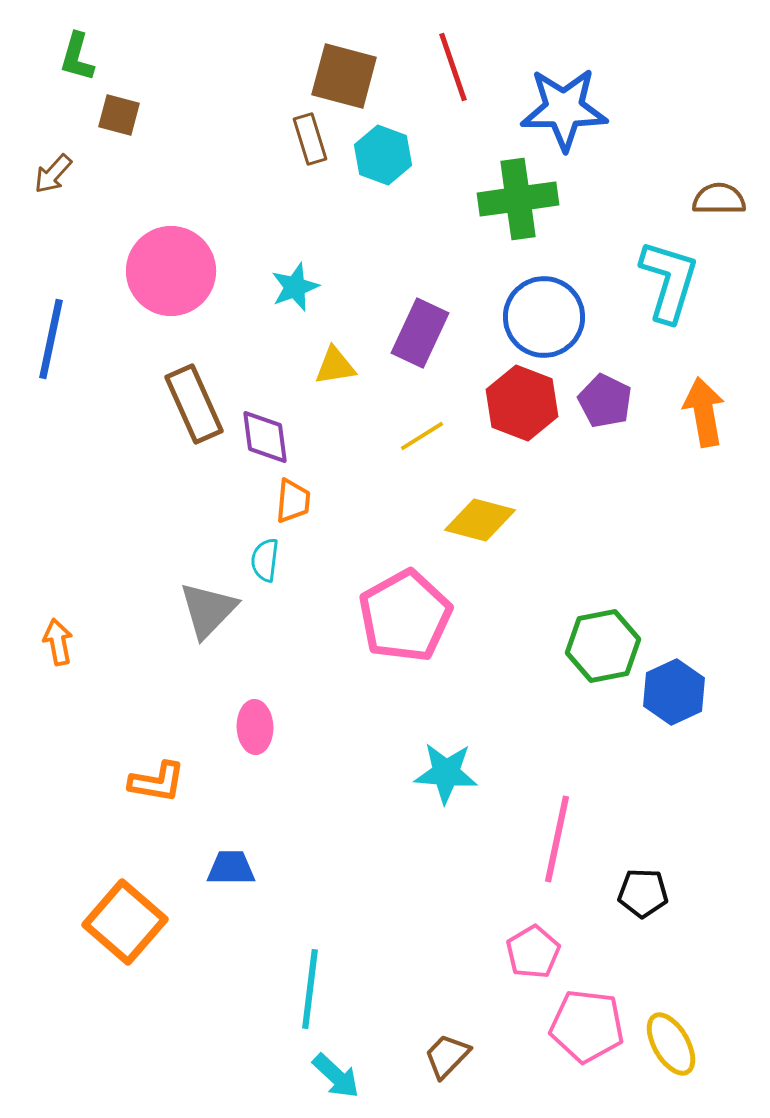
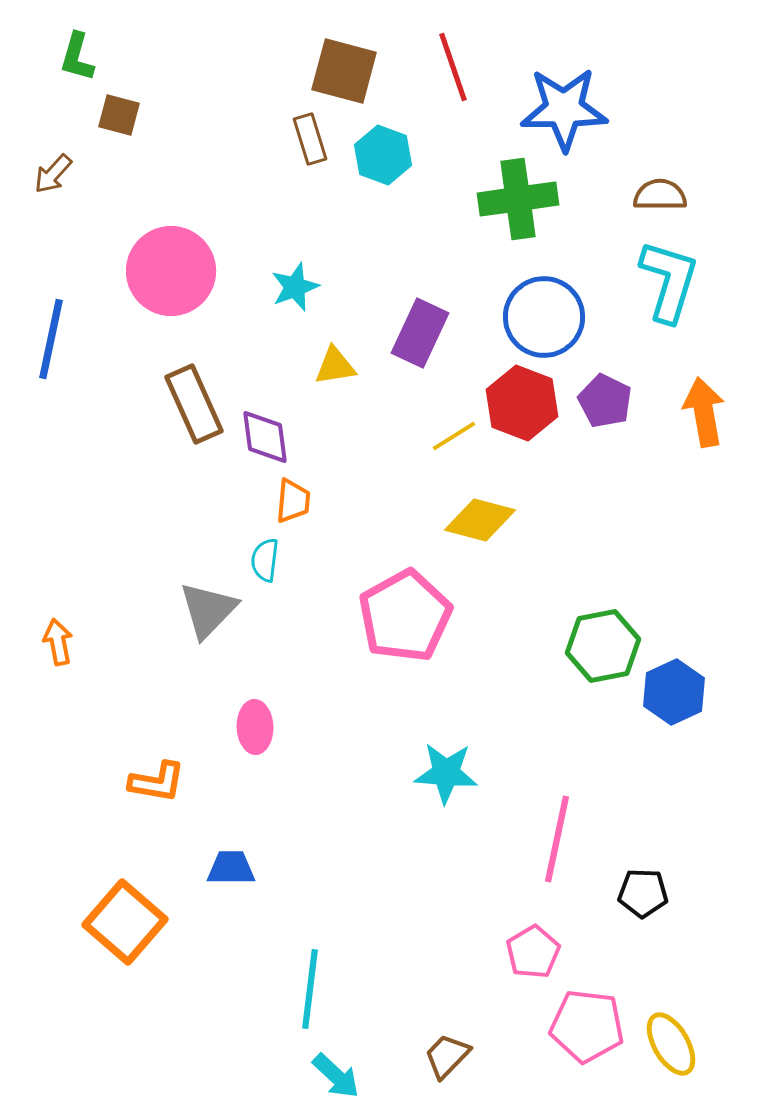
brown square at (344, 76): moved 5 px up
brown semicircle at (719, 199): moved 59 px left, 4 px up
yellow line at (422, 436): moved 32 px right
